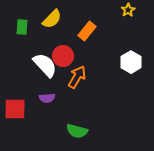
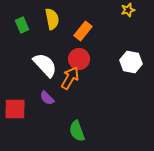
yellow star: rotated 16 degrees clockwise
yellow semicircle: rotated 55 degrees counterclockwise
green rectangle: moved 2 px up; rotated 28 degrees counterclockwise
orange rectangle: moved 4 px left
red circle: moved 16 px right, 3 px down
white hexagon: rotated 20 degrees counterclockwise
orange arrow: moved 7 px left, 1 px down
purple semicircle: rotated 49 degrees clockwise
green semicircle: rotated 55 degrees clockwise
